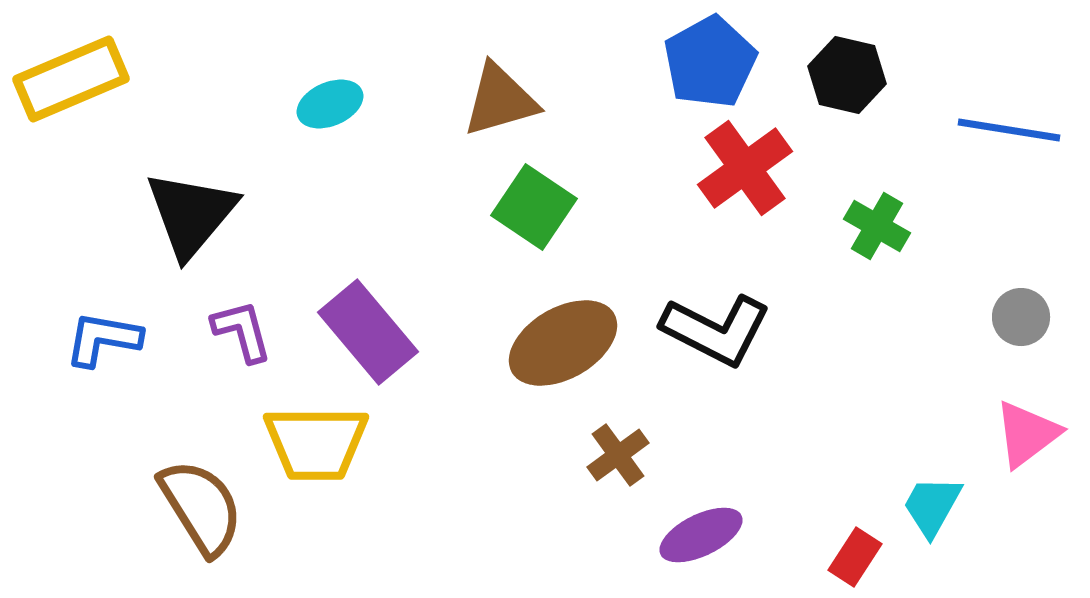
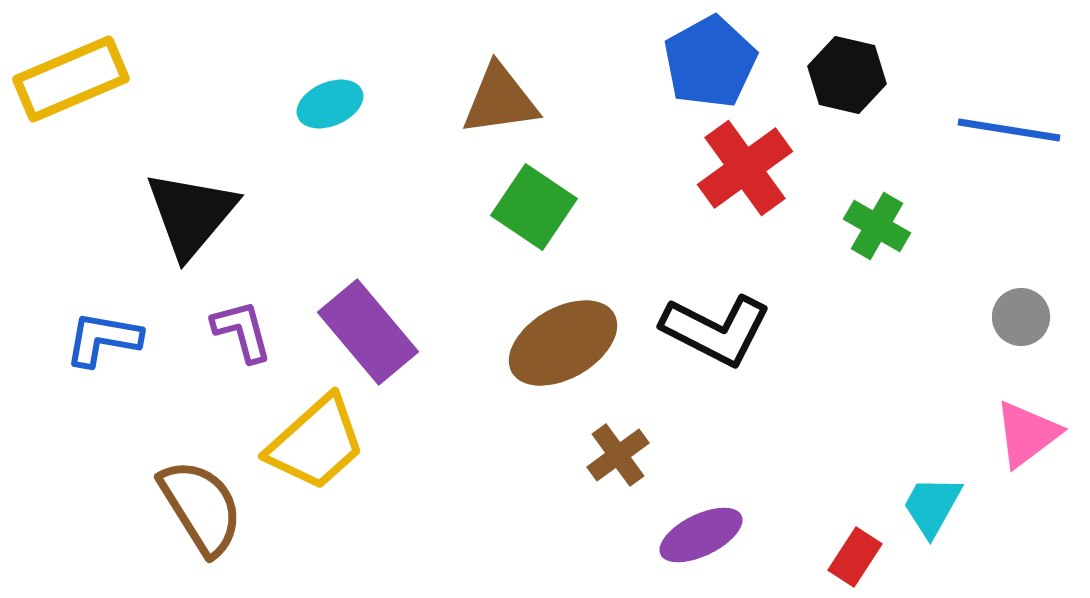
brown triangle: rotated 8 degrees clockwise
yellow trapezoid: rotated 42 degrees counterclockwise
